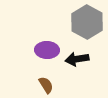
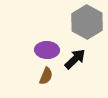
black arrow: moved 2 px left; rotated 145 degrees clockwise
brown semicircle: moved 9 px up; rotated 54 degrees clockwise
